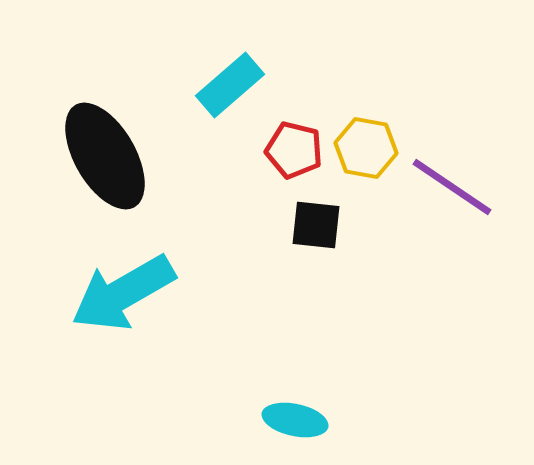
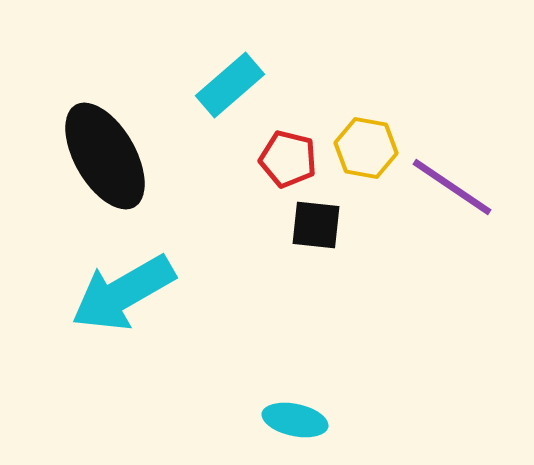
red pentagon: moved 6 px left, 9 px down
